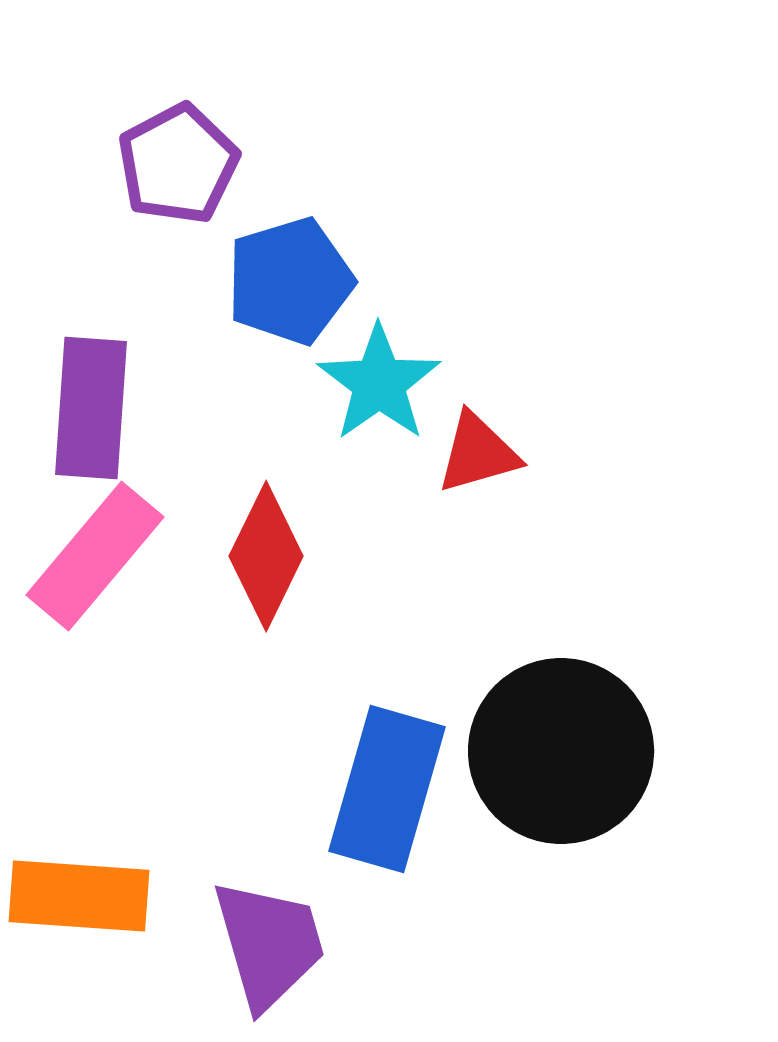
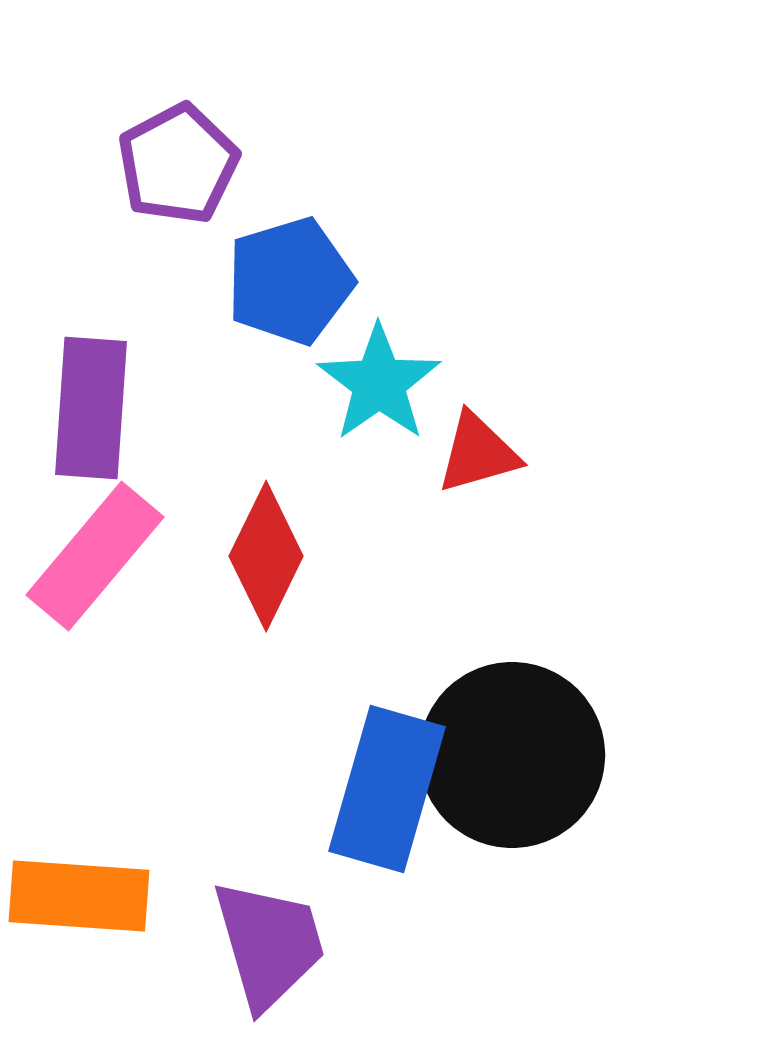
black circle: moved 49 px left, 4 px down
